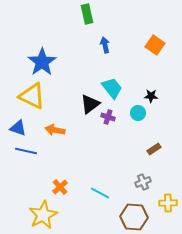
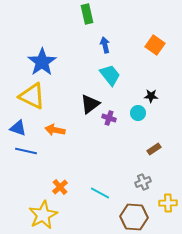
cyan trapezoid: moved 2 px left, 13 px up
purple cross: moved 1 px right, 1 px down
